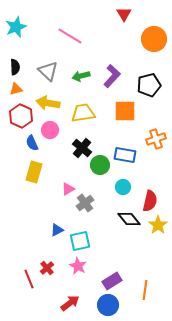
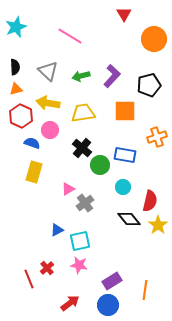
orange cross: moved 1 px right, 2 px up
blue semicircle: rotated 133 degrees clockwise
pink star: moved 1 px right, 1 px up; rotated 18 degrees counterclockwise
